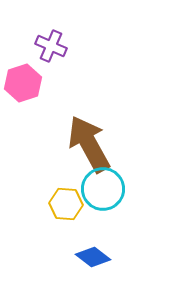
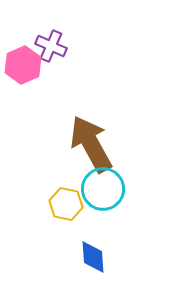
pink hexagon: moved 18 px up; rotated 6 degrees counterclockwise
brown arrow: moved 2 px right
yellow hexagon: rotated 8 degrees clockwise
blue diamond: rotated 48 degrees clockwise
